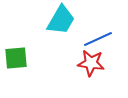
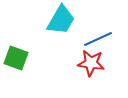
green square: rotated 25 degrees clockwise
